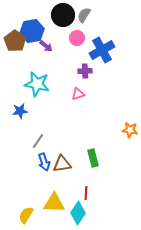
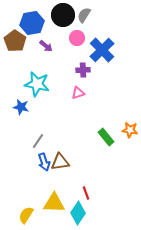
blue hexagon: moved 8 px up
blue cross: rotated 15 degrees counterclockwise
purple cross: moved 2 px left, 1 px up
pink triangle: moved 1 px up
blue star: moved 1 px right, 4 px up; rotated 21 degrees clockwise
green rectangle: moved 13 px right, 21 px up; rotated 24 degrees counterclockwise
brown triangle: moved 2 px left, 2 px up
red line: rotated 24 degrees counterclockwise
